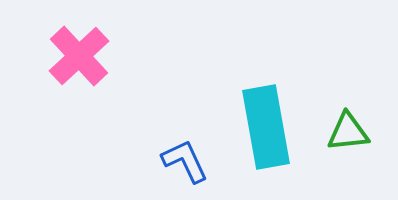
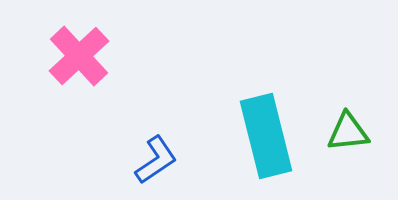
cyan rectangle: moved 9 px down; rotated 4 degrees counterclockwise
blue L-shape: moved 29 px left, 1 px up; rotated 81 degrees clockwise
